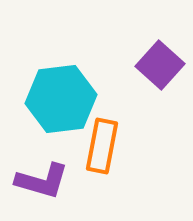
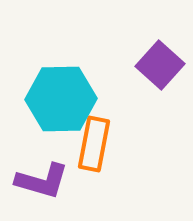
cyan hexagon: rotated 6 degrees clockwise
orange rectangle: moved 8 px left, 2 px up
